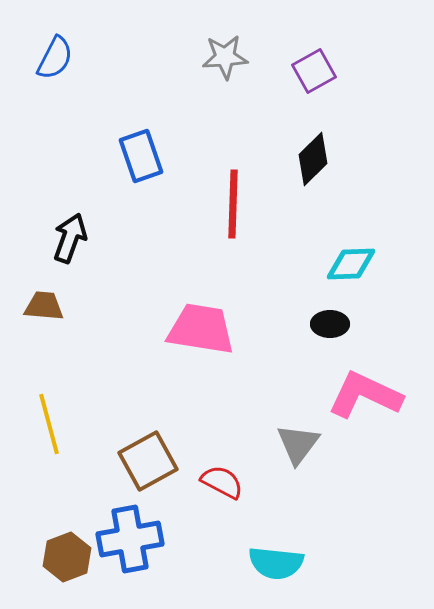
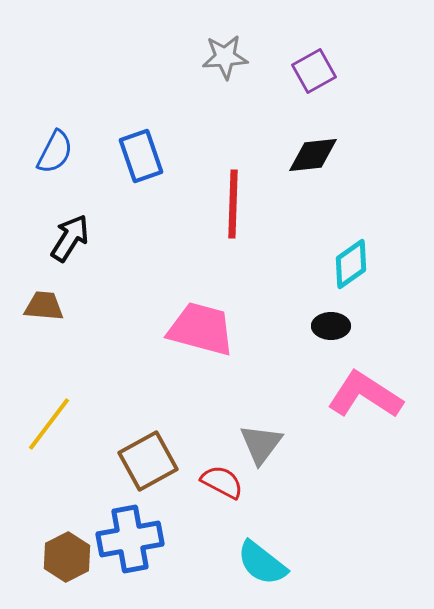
blue semicircle: moved 94 px down
black diamond: moved 4 px up; rotated 38 degrees clockwise
black arrow: rotated 12 degrees clockwise
cyan diamond: rotated 33 degrees counterclockwise
black ellipse: moved 1 px right, 2 px down
pink trapezoid: rotated 6 degrees clockwise
pink L-shape: rotated 8 degrees clockwise
yellow line: rotated 52 degrees clockwise
gray triangle: moved 37 px left
brown hexagon: rotated 6 degrees counterclockwise
cyan semicircle: moved 14 px left; rotated 32 degrees clockwise
